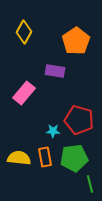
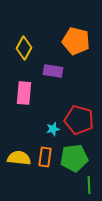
yellow diamond: moved 16 px down
orange pentagon: rotated 24 degrees counterclockwise
purple rectangle: moved 2 px left
pink rectangle: rotated 35 degrees counterclockwise
cyan star: moved 2 px up; rotated 16 degrees counterclockwise
orange rectangle: rotated 18 degrees clockwise
green line: moved 1 px left, 1 px down; rotated 12 degrees clockwise
